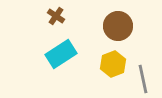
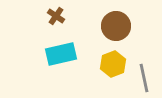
brown circle: moved 2 px left
cyan rectangle: rotated 20 degrees clockwise
gray line: moved 1 px right, 1 px up
